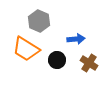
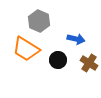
blue arrow: rotated 18 degrees clockwise
black circle: moved 1 px right
